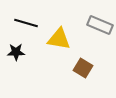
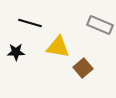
black line: moved 4 px right
yellow triangle: moved 1 px left, 8 px down
brown square: rotated 18 degrees clockwise
